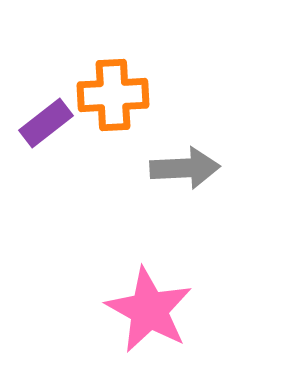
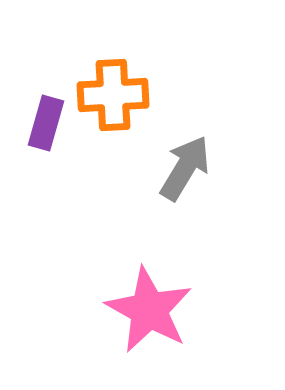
purple rectangle: rotated 36 degrees counterclockwise
gray arrow: rotated 56 degrees counterclockwise
